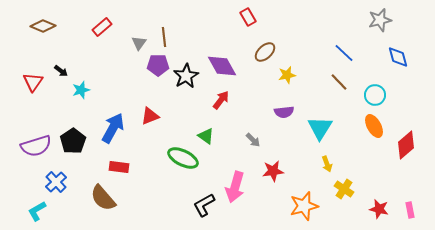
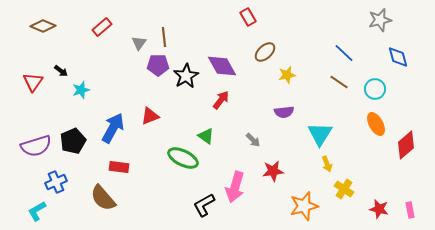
brown line at (339, 82): rotated 12 degrees counterclockwise
cyan circle at (375, 95): moved 6 px up
orange ellipse at (374, 126): moved 2 px right, 2 px up
cyan triangle at (320, 128): moved 6 px down
black pentagon at (73, 141): rotated 10 degrees clockwise
blue cross at (56, 182): rotated 20 degrees clockwise
